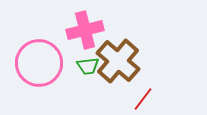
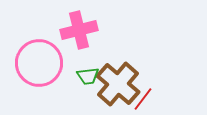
pink cross: moved 6 px left
brown cross: moved 23 px down
green trapezoid: moved 10 px down
